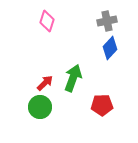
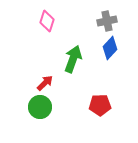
green arrow: moved 19 px up
red pentagon: moved 2 px left
